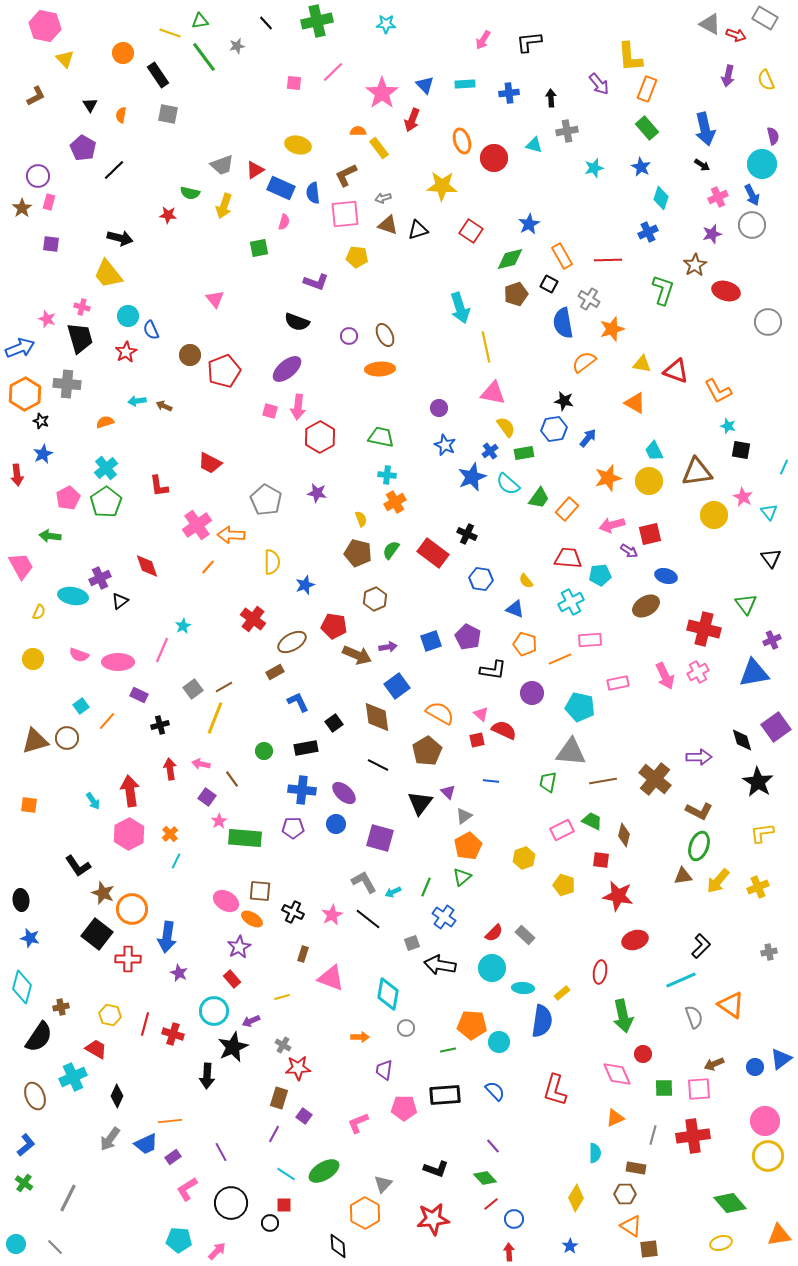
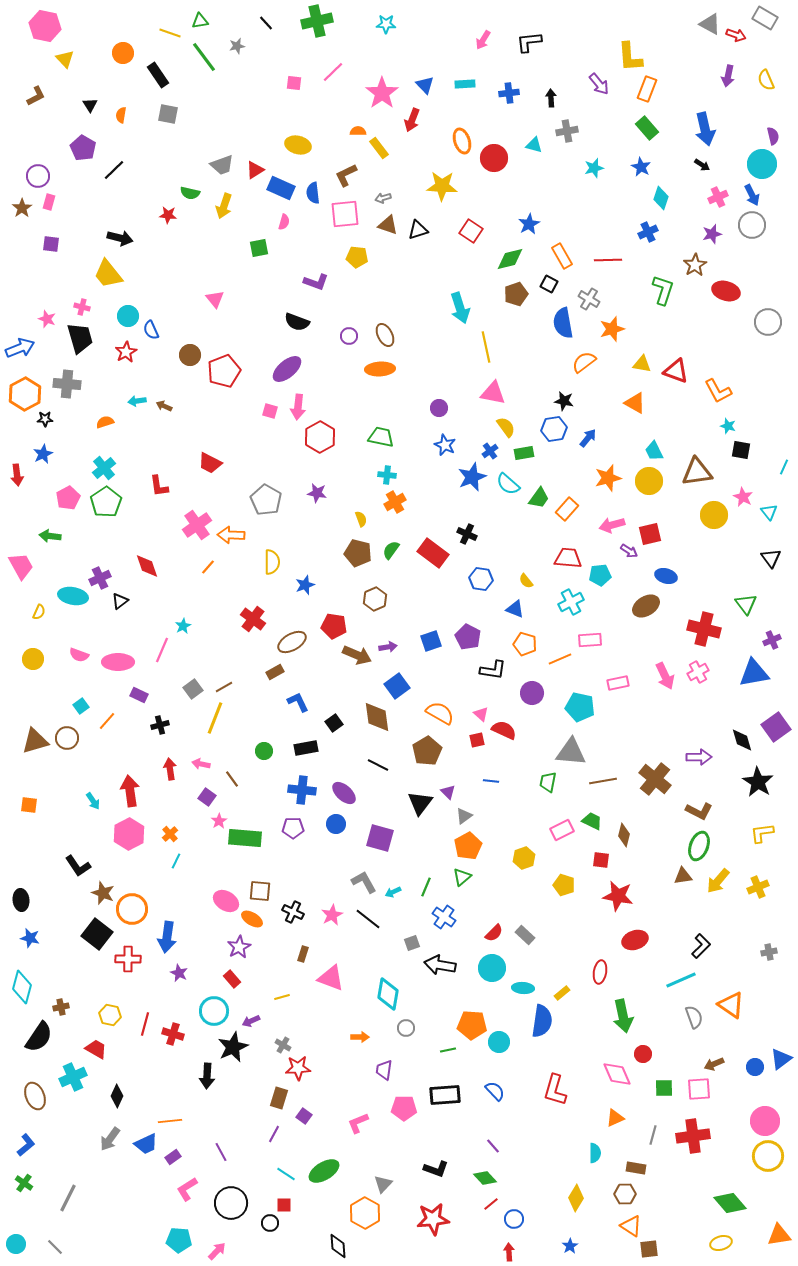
black star at (41, 421): moved 4 px right, 2 px up; rotated 21 degrees counterclockwise
cyan cross at (106, 468): moved 2 px left
